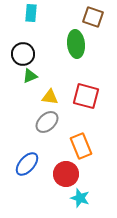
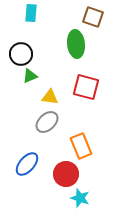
black circle: moved 2 px left
red square: moved 9 px up
